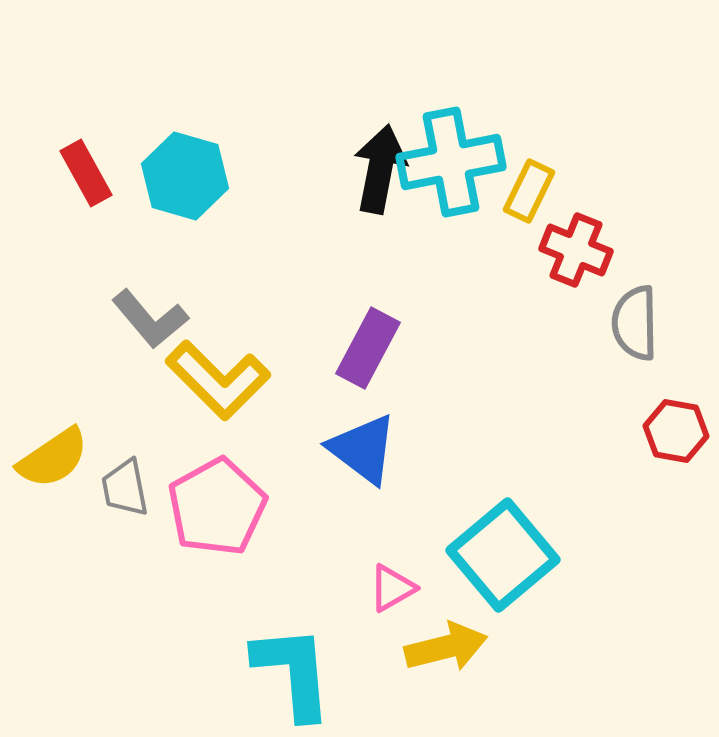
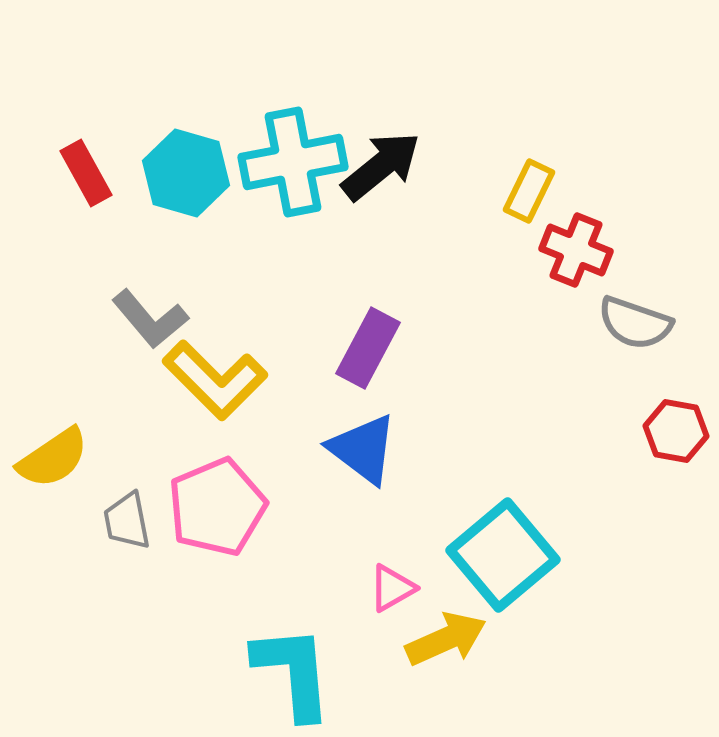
cyan cross: moved 158 px left
black arrow: moved 1 px right, 3 px up; rotated 40 degrees clockwise
cyan hexagon: moved 1 px right, 3 px up
gray semicircle: rotated 70 degrees counterclockwise
yellow L-shape: moved 3 px left
gray trapezoid: moved 2 px right, 33 px down
pink pentagon: rotated 6 degrees clockwise
yellow arrow: moved 8 px up; rotated 10 degrees counterclockwise
